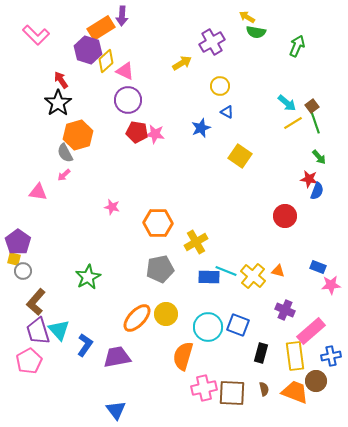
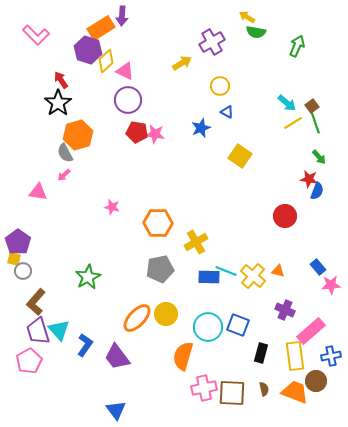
blue rectangle at (318, 267): rotated 28 degrees clockwise
purple trapezoid at (117, 357): rotated 116 degrees counterclockwise
